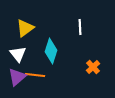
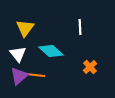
yellow triangle: rotated 18 degrees counterclockwise
cyan diamond: rotated 65 degrees counterclockwise
orange cross: moved 3 px left
purple triangle: moved 2 px right, 1 px up
